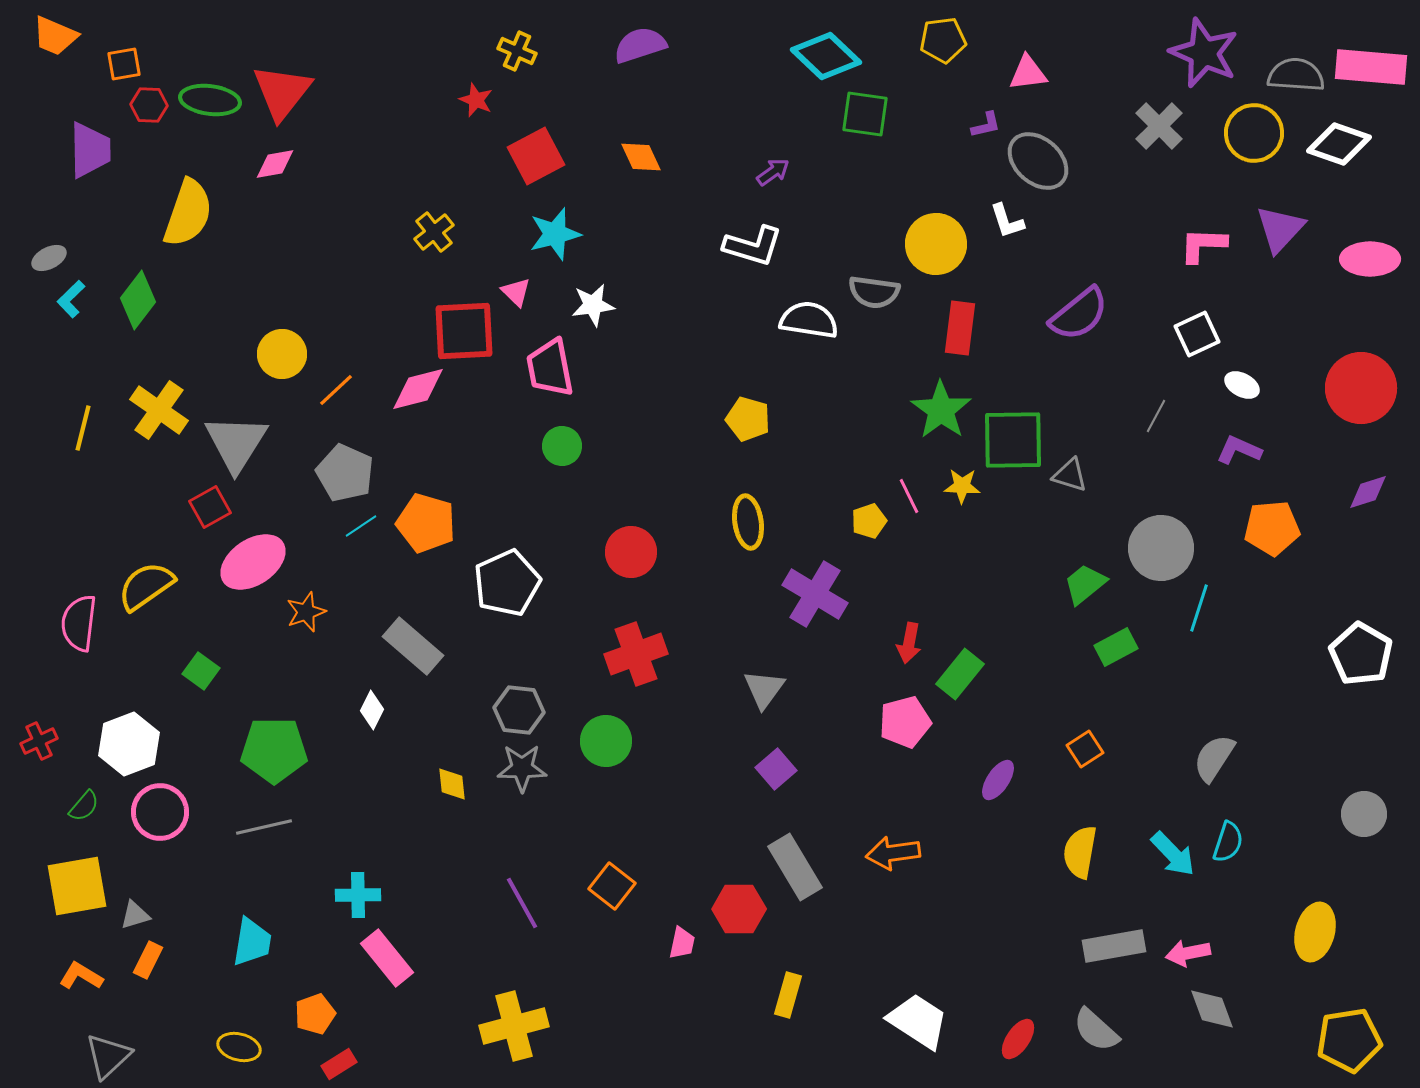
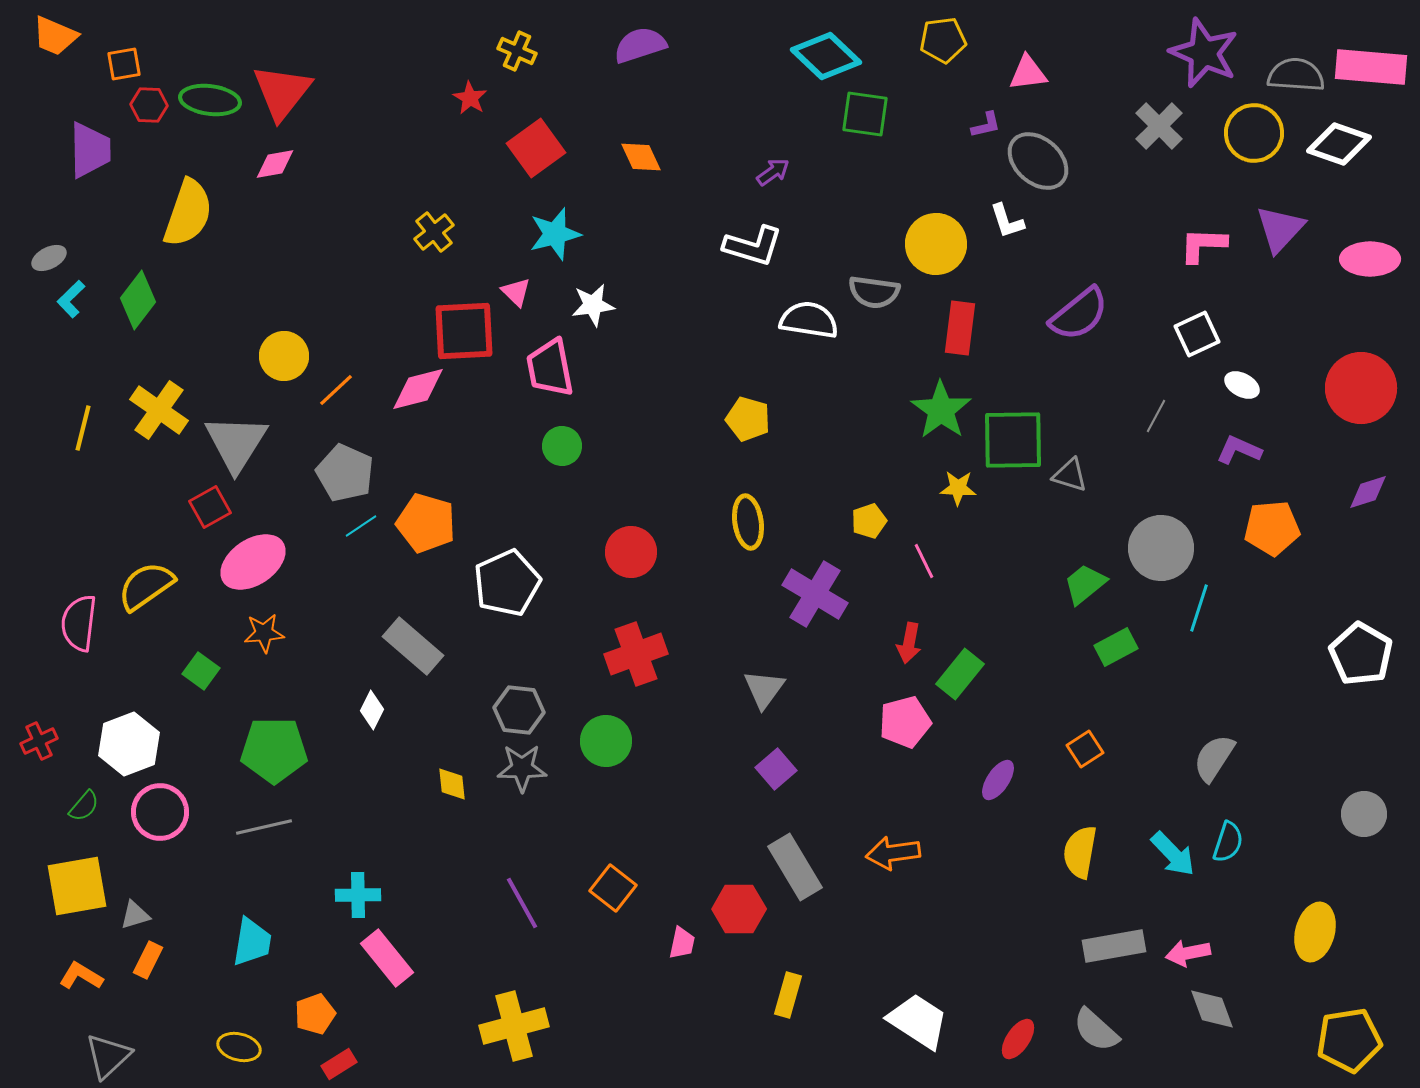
red star at (476, 100): moved 6 px left, 2 px up; rotated 8 degrees clockwise
red square at (536, 156): moved 8 px up; rotated 8 degrees counterclockwise
yellow circle at (282, 354): moved 2 px right, 2 px down
yellow star at (962, 486): moved 4 px left, 2 px down
pink line at (909, 496): moved 15 px right, 65 px down
orange star at (306, 612): moved 42 px left, 21 px down; rotated 15 degrees clockwise
orange square at (612, 886): moved 1 px right, 2 px down
